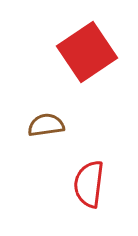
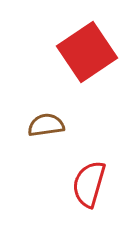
red semicircle: rotated 9 degrees clockwise
